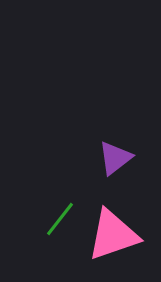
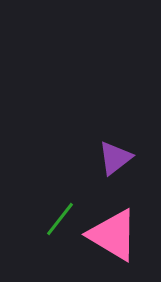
pink triangle: rotated 50 degrees clockwise
